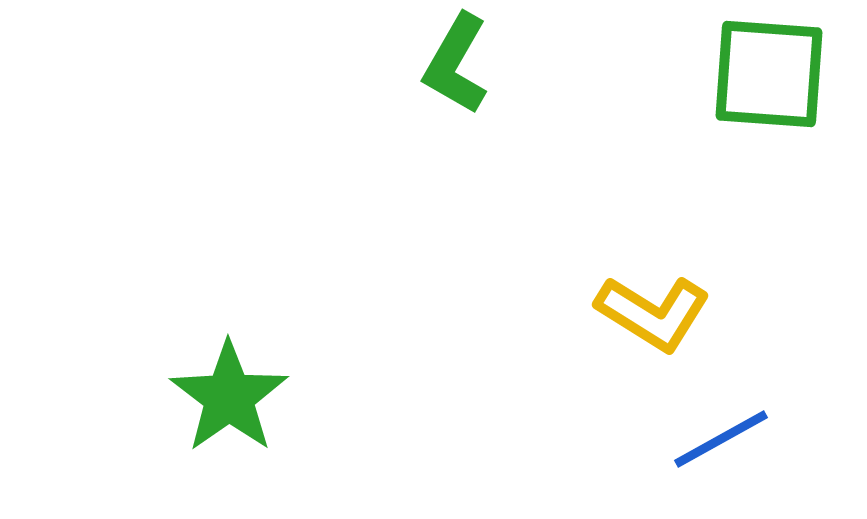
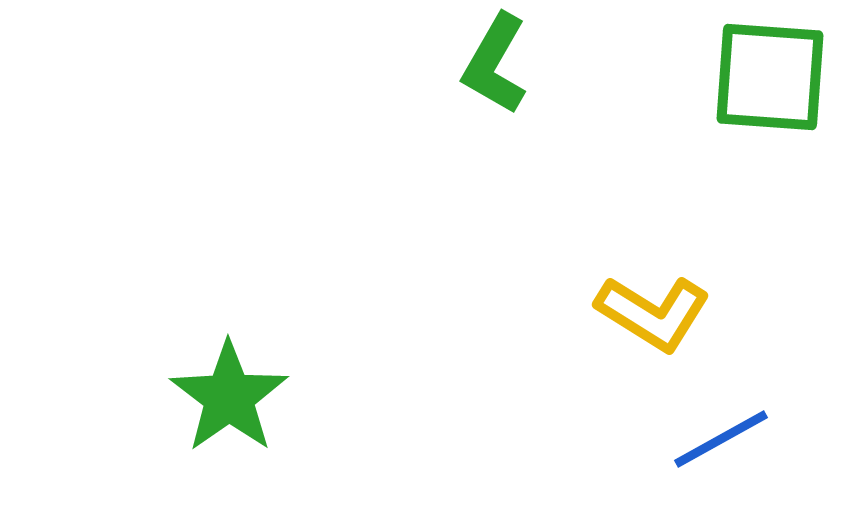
green L-shape: moved 39 px right
green square: moved 1 px right, 3 px down
